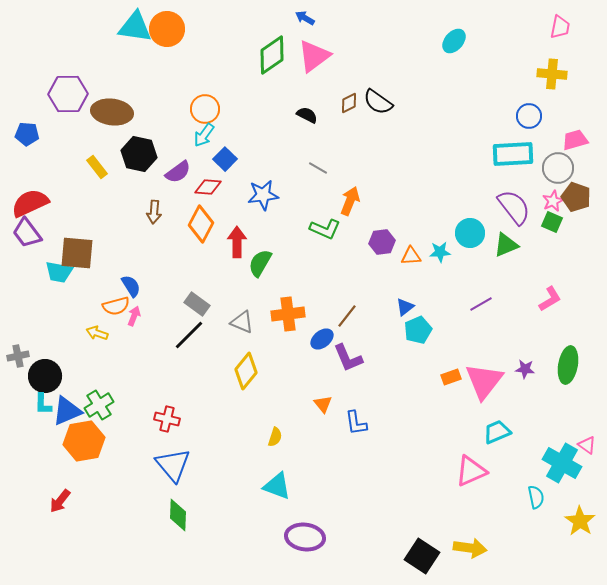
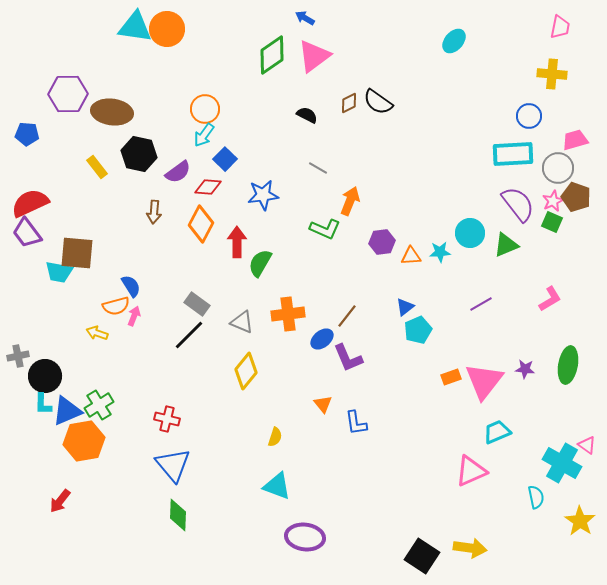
purple semicircle at (514, 207): moved 4 px right, 3 px up
